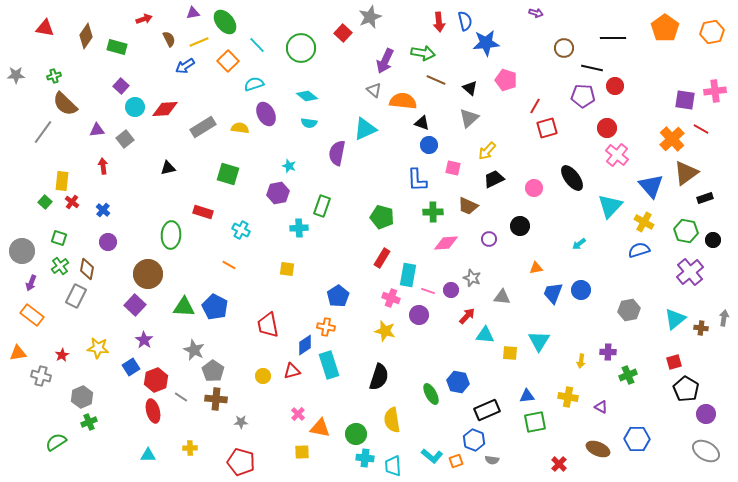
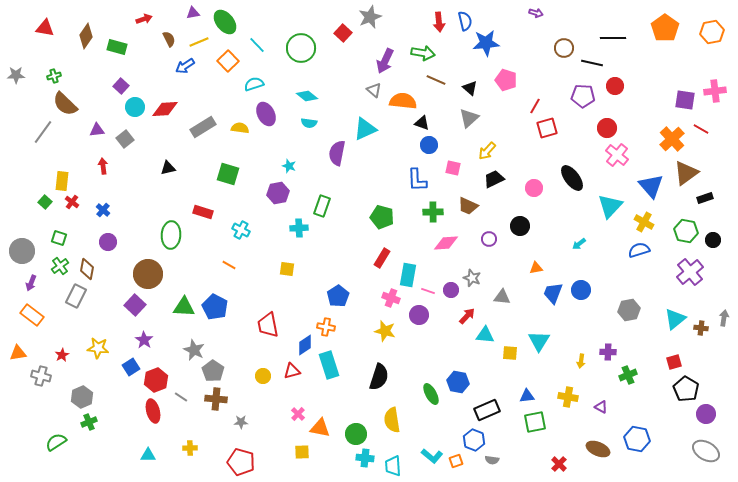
black line at (592, 68): moved 5 px up
blue hexagon at (637, 439): rotated 10 degrees clockwise
